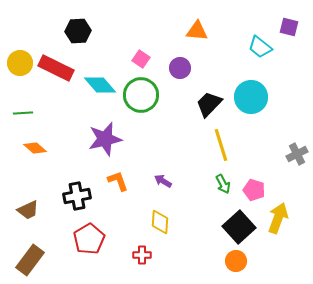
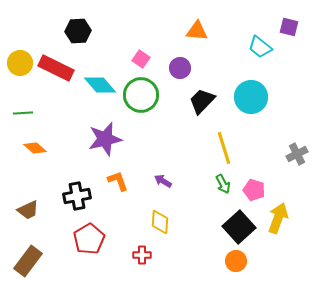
black trapezoid: moved 7 px left, 3 px up
yellow line: moved 3 px right, 3 px down
brown rectangle: moved 2 px left, 1 px down
